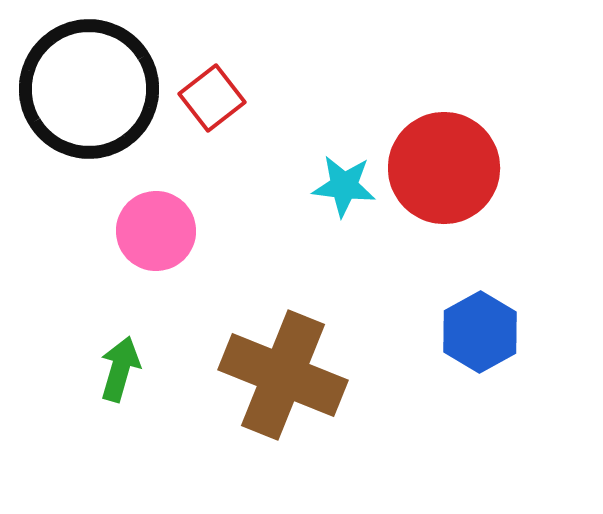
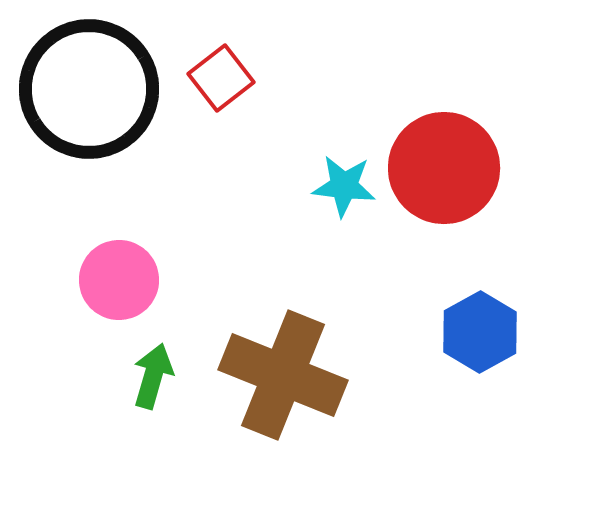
red square: moved 9 px right, 20 px up
pink circle: moved 37 px left, 49 px down
green arrow: moved 33 px right, 7 px down
